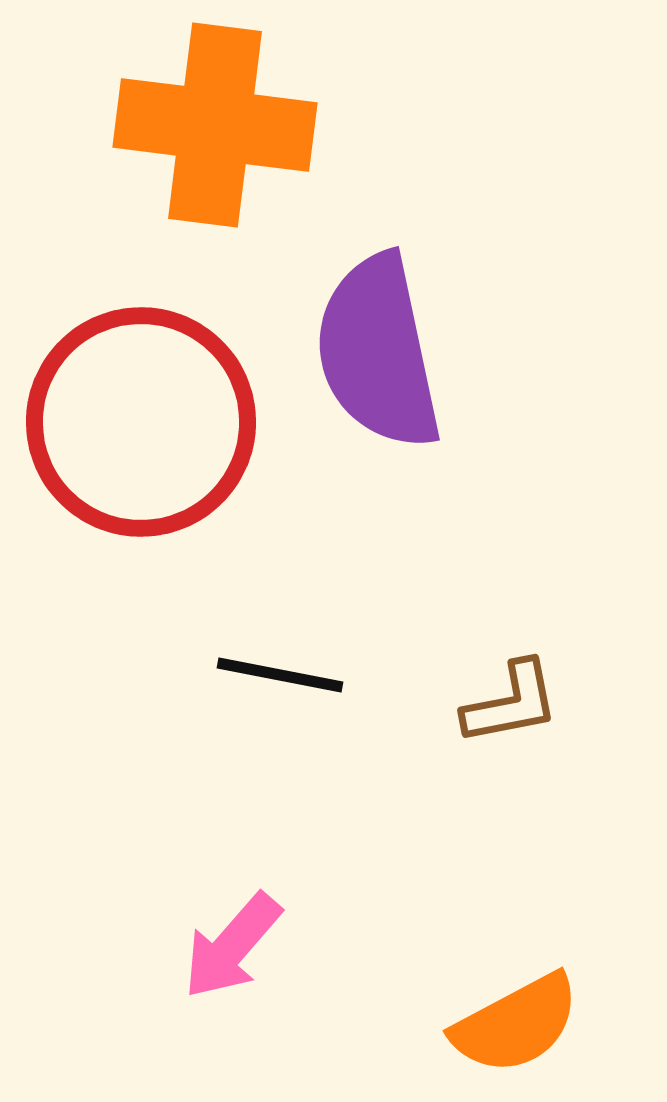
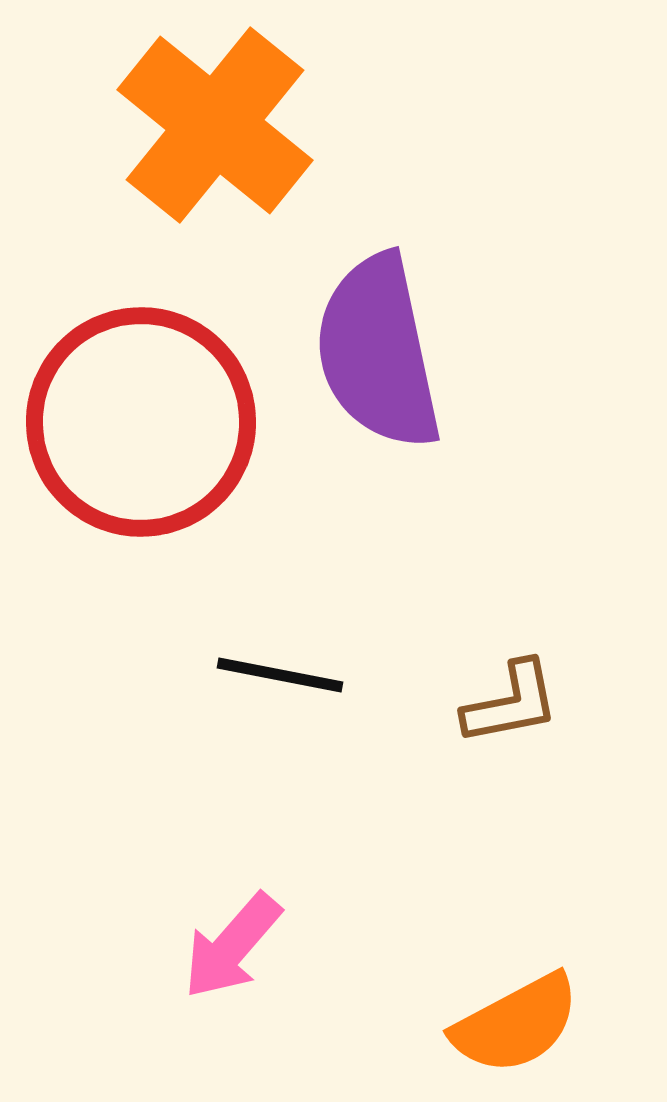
orange cross: rotated 32 degrees clockwise
